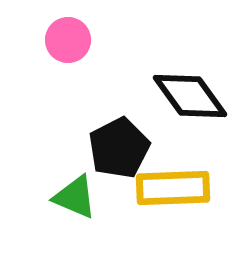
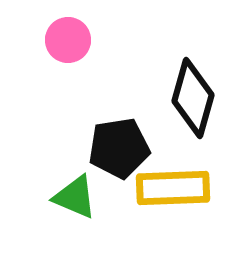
black diamond: moved 3 px right, 2 px down; rotated 52 degrees clockwise
black pentagon: rotated 18 degrees clockwise
